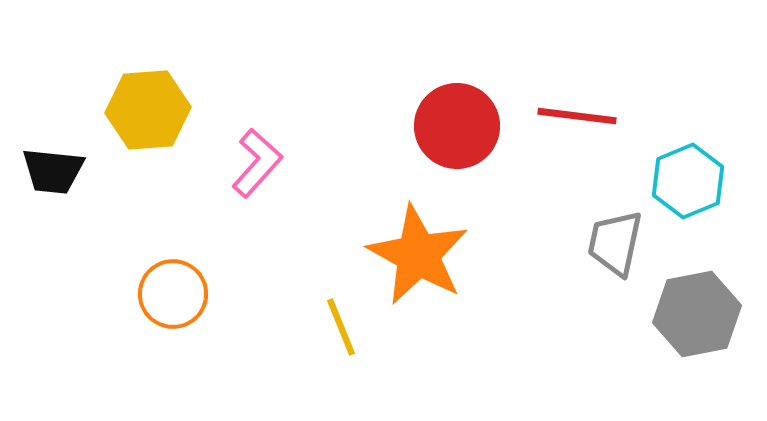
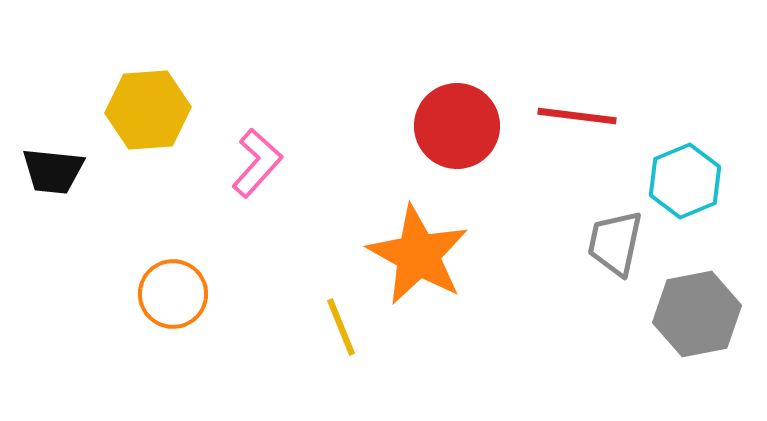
cyan hexagon: moved 3 px left
